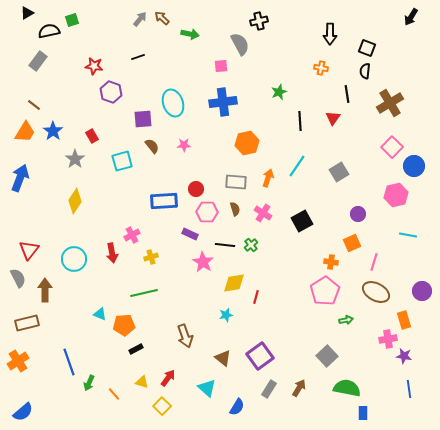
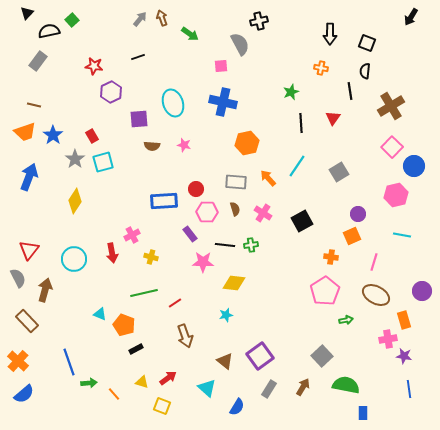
black triangle at (27, 13): rotated 16 degrees counterclockwise
brown arrow at (162, 18): rotated 28 degrees clockwise
green square at (72, 20): rotated 24 degrees counterclockwise
green arrow at (190, 34): rotated 24 degrees clockwise
black square at (367, 48): moved 5 px up
purple hexagon at (111, 92): rotated 15 degrees clockwise
green star at (279, 92): moved 12 px right
black line at (347, 94): moved 3 px right, 3 px up
blue cross at (223, 102): rotated 20 degrees clockwise
brown cross at (390, 103): moved 1 px right, 3 px down
brown line at (34, 105): rotated 24 degrees counterclockwise
purple square at (143, 119): moved 4 px left
black line at (300, 121): moved 1 px right, 2 px down
blue star at (53, 131): moved 4 px down
orange trapezoid at (25, 132): rotated 40 degrees clockwise
pink star at (184, 145): rotated 16 degrees clockwise
brown semicircle at (152, 146): rotated 133 degrees clockwise
cyan square at (122, 161): moved 19 px left, 1 px down
blue arrow at (20, 178): moved 9 px right, 1 px up
orange arrow at (268, 178): rotated 60 degrees counterclockwise
purple rectangle at (190, 234): rotated 28 degrees clockwise
cyan line at (408, 235): moved 6 px left
orange square at (352, 243): moved 7 px up
green cross at (251, 245): rotated 32 degrees clockwise
yellow cross at (151, 257): rotated 32 degrees clockwise
pink star at (203, 262): rotated 30 degrees counterclockwise
orange cross at (331, 262): moved 5 px up
yellow diamond at (234, 283): rotated 15 degrees clockwise
brown arrow at (45, 290): rotated 15 degrees clockwise
brown ellipse at (376, 292): moved 3 px down
red line at (256, 297): moved 81 px left, 6 px down; rotated 40 degrees clockwise
brown rectangle at (27, 323): moved 2 px up; rotated 60 degrees clockwise
orange pentagon at (124, 325): rotated 25 degrees clockwise
gray square at (327, 356): moved 5 px left
brown triangle at (223, 358): moved 2 px right, 3 px down
orange cross at (18, 361): rotated 15 degrees counterclockwise
red arrow at (168, 378): rotated 18 degrees clockwise
green arrow at (89, 383): rotated 119 degrees counterclockwise
brown arrow at (299, 388): moved 4 px right, 1 px up
green semicircle at (347, 388): moved 1 px left, 3 px up
yellow square at (162, 406): rotated 24 degrees counterclockwise
blue semicircle at (23, 412): moved 1 px right, 18 px up
